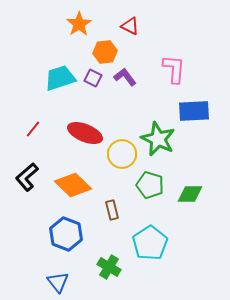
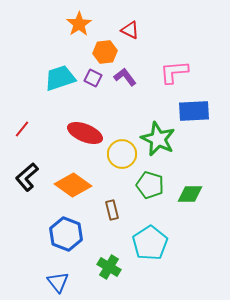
red triangle: moved 4 px down
pink L-shape: moved 3 px down; rotated 100 degrees counterclockwise
red line: moved 11 px left
orange diamond: rotated 9 degrees counterclockwise
